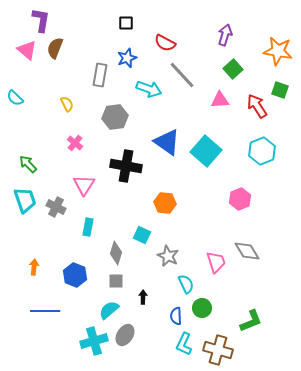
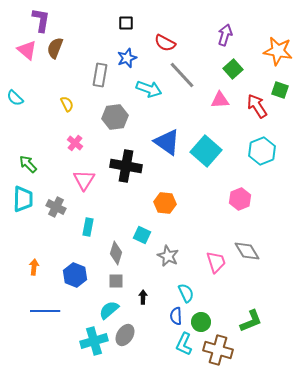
pink triangle at (84, 185): moved 5 px up
cyan trapezoid at (25, 200): moved 2 px left, 1 px up; rotated 20 degrees clockwise
cyan semicircle at (186, 284): moved 9 px down
green circle at (202, 308): moved 1 px left, 14 px down
